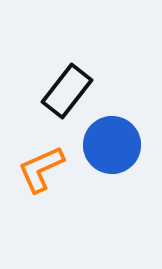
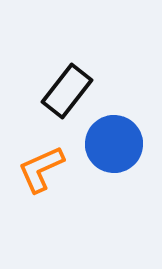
blue circle: moved 2 px right, 1 px up
